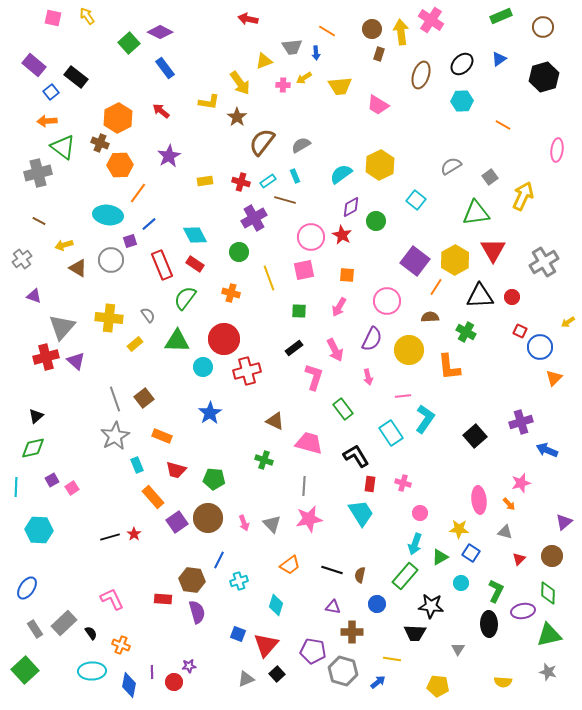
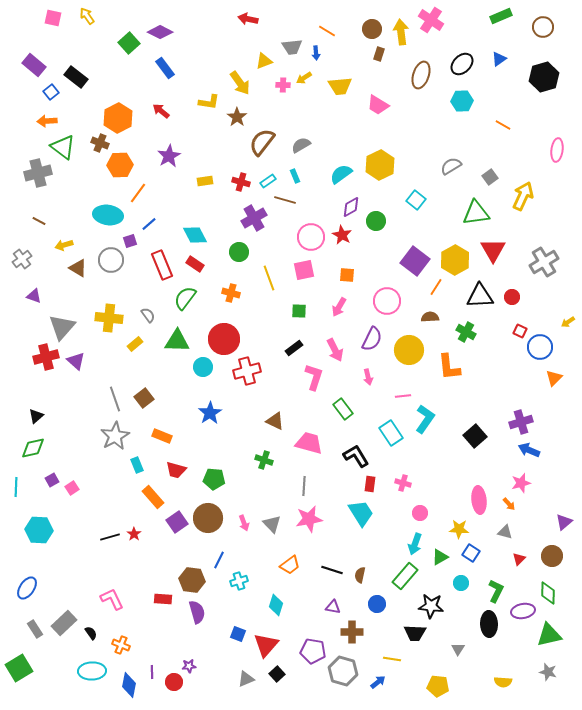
blue arrow at (547, 450): moved 18 px left
green square at (25, 670): moved 6 px left, 2 px up; rotated 12 degrees clockwise
